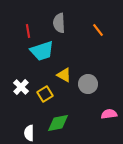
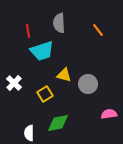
yellow triangle: rotated 14 degrees counterclockwise
white cross: moved 7 px left, 4 px up
